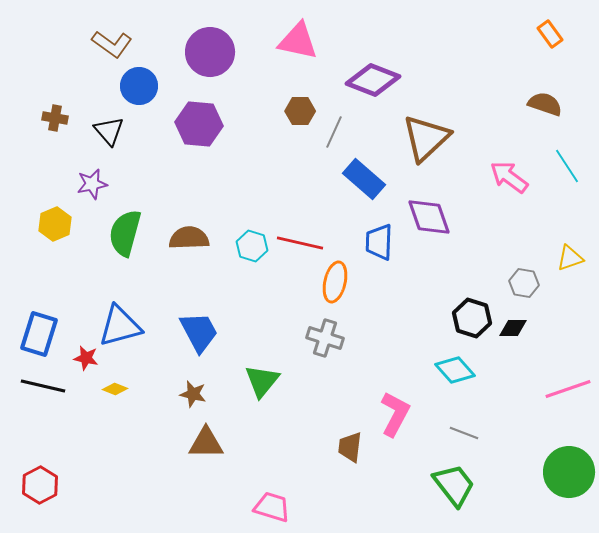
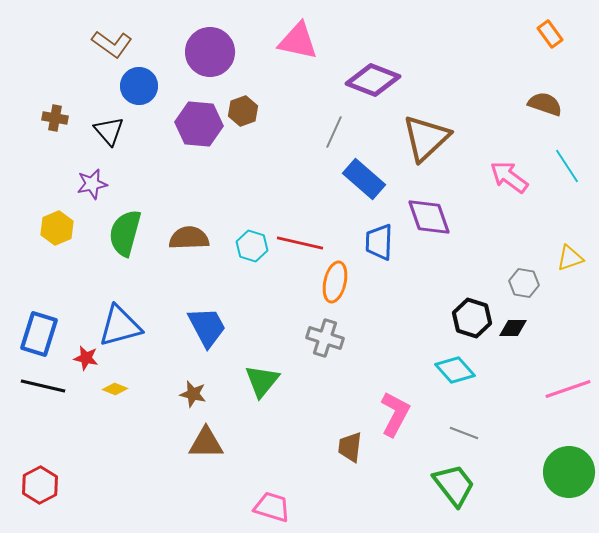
brown hexagon at (300, 111): moved 57 px left; rotated 20 degrees counterclockwise
yellow hexagon at (55, 224): moved 2 px right, 4 px down
blue trapezoid at (199, 332): moved 8 px right, 5 px up
